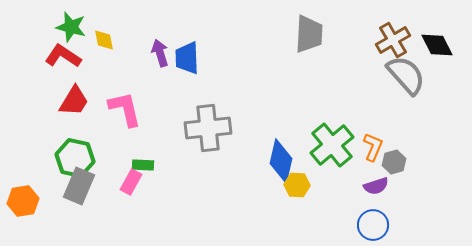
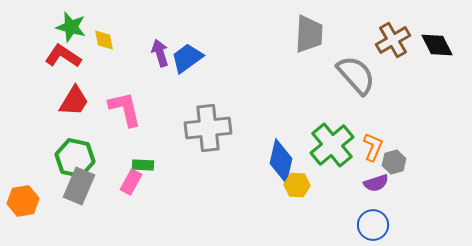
blue trapezoid: rotated 56 degrees clockwise
gray semicircle: moved 50 px left
purple semicircle: moved 3 px up
